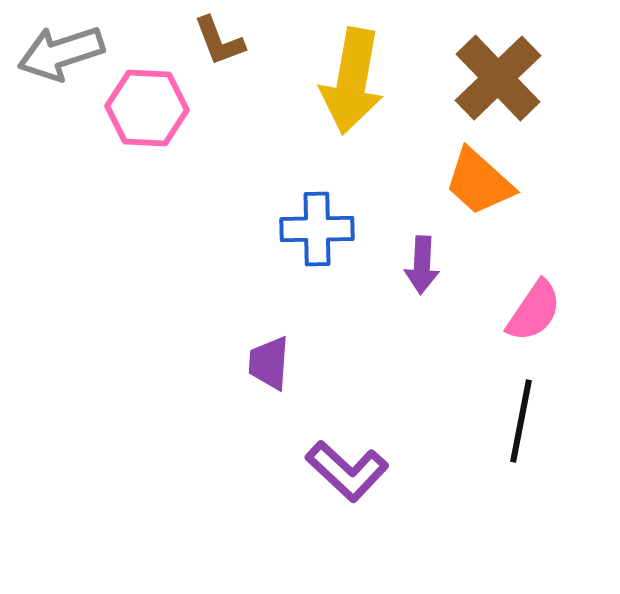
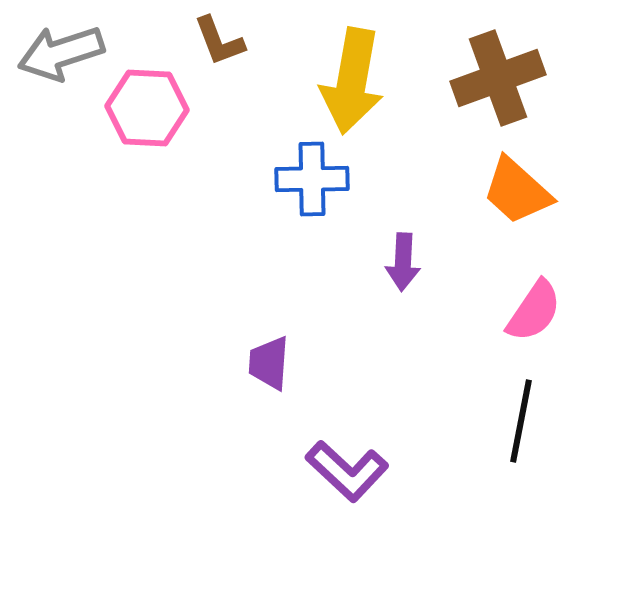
brown cross: rotated 24 degrees clockwise
orange trapezoid: moved 38 px right, 9 px down
blue cross: moved 5 px left, 50 px up
purple arrow: moved 19 px left, 3 px up
